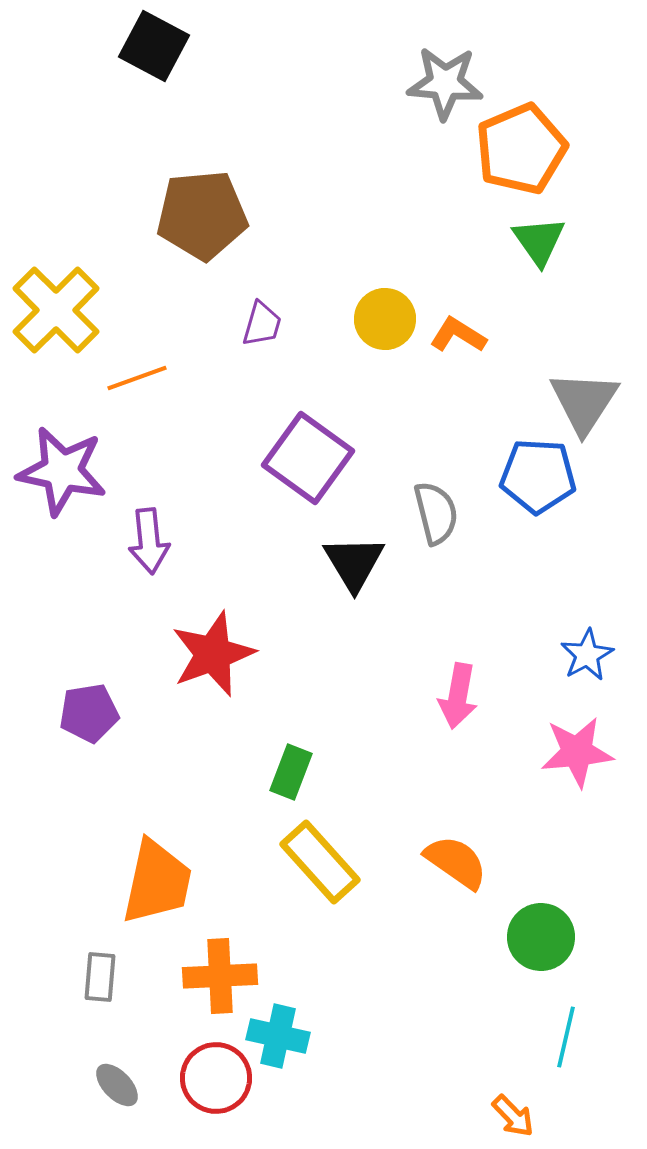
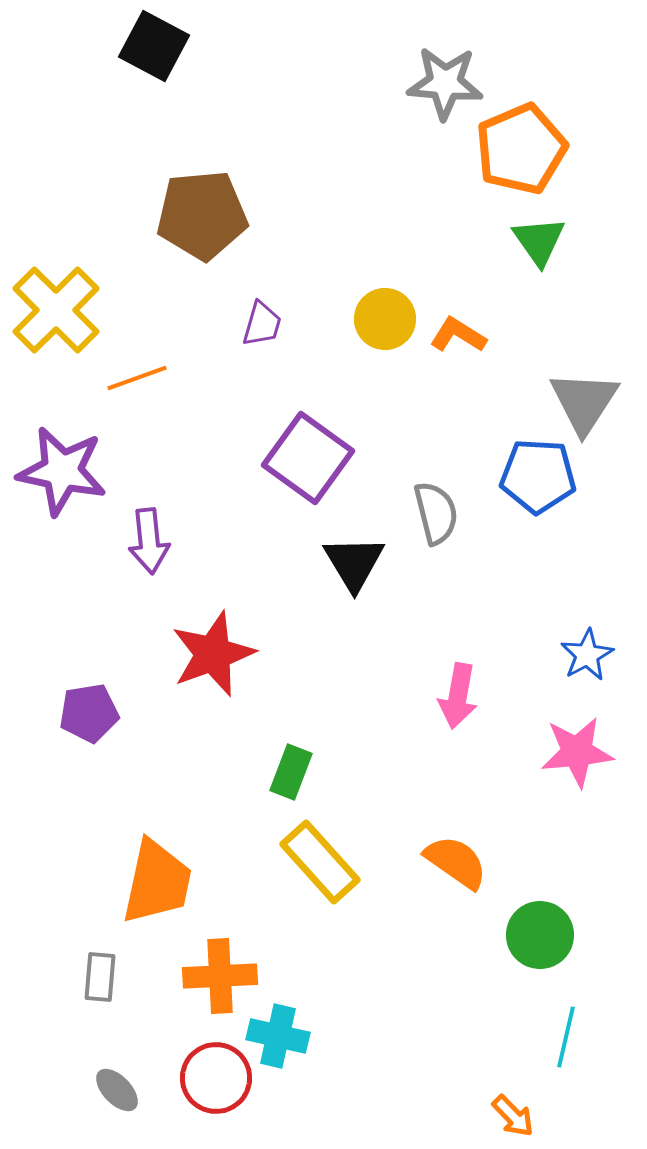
green circle: moved 1 px left, 2 px up
gray ellipse: moved 5 px down
